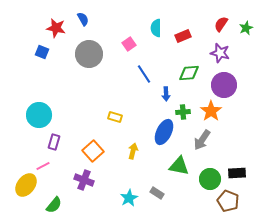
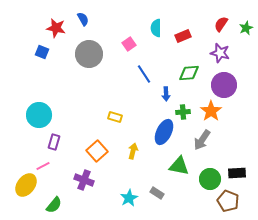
orange square: moved 4 px right
